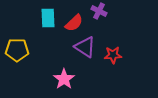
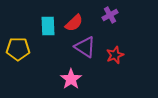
purple cross: moved 11 px right, 4 px down; rotated 35 degrees clockwise
cyan rectangle: moved 8 px down
yellow pentagon: moved 1 px right, 1 px up
red star: moved 2 px right; rotated 18 degrees counterclockwise
pink star: moved 7 px right
